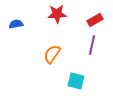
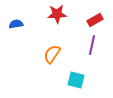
cyan square: moved 1 px up
